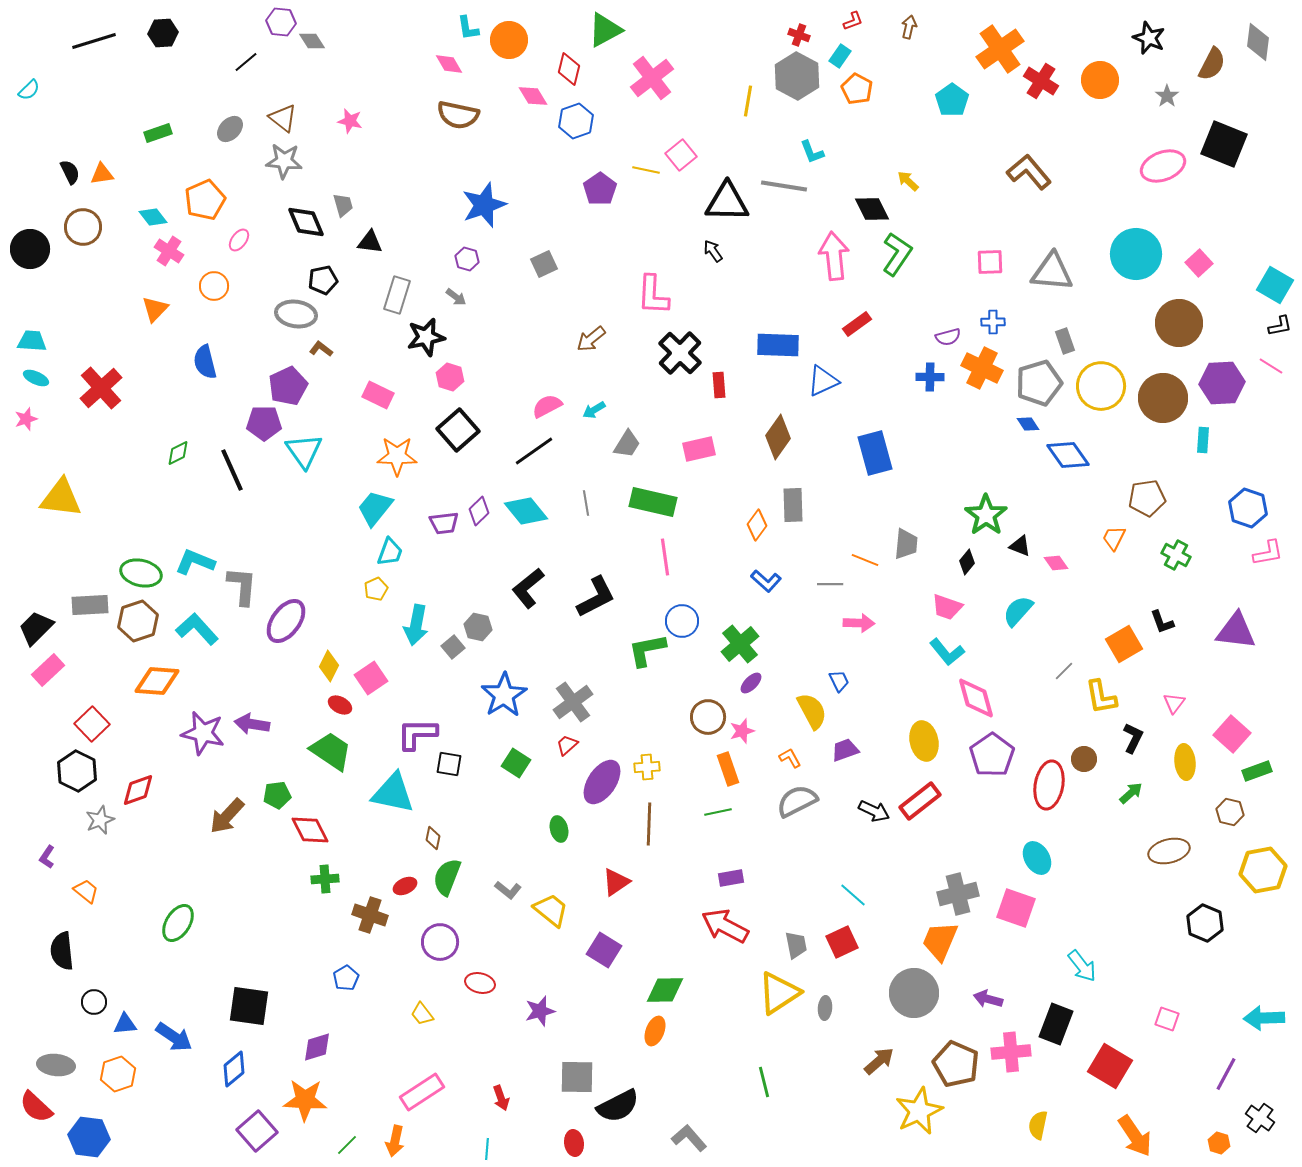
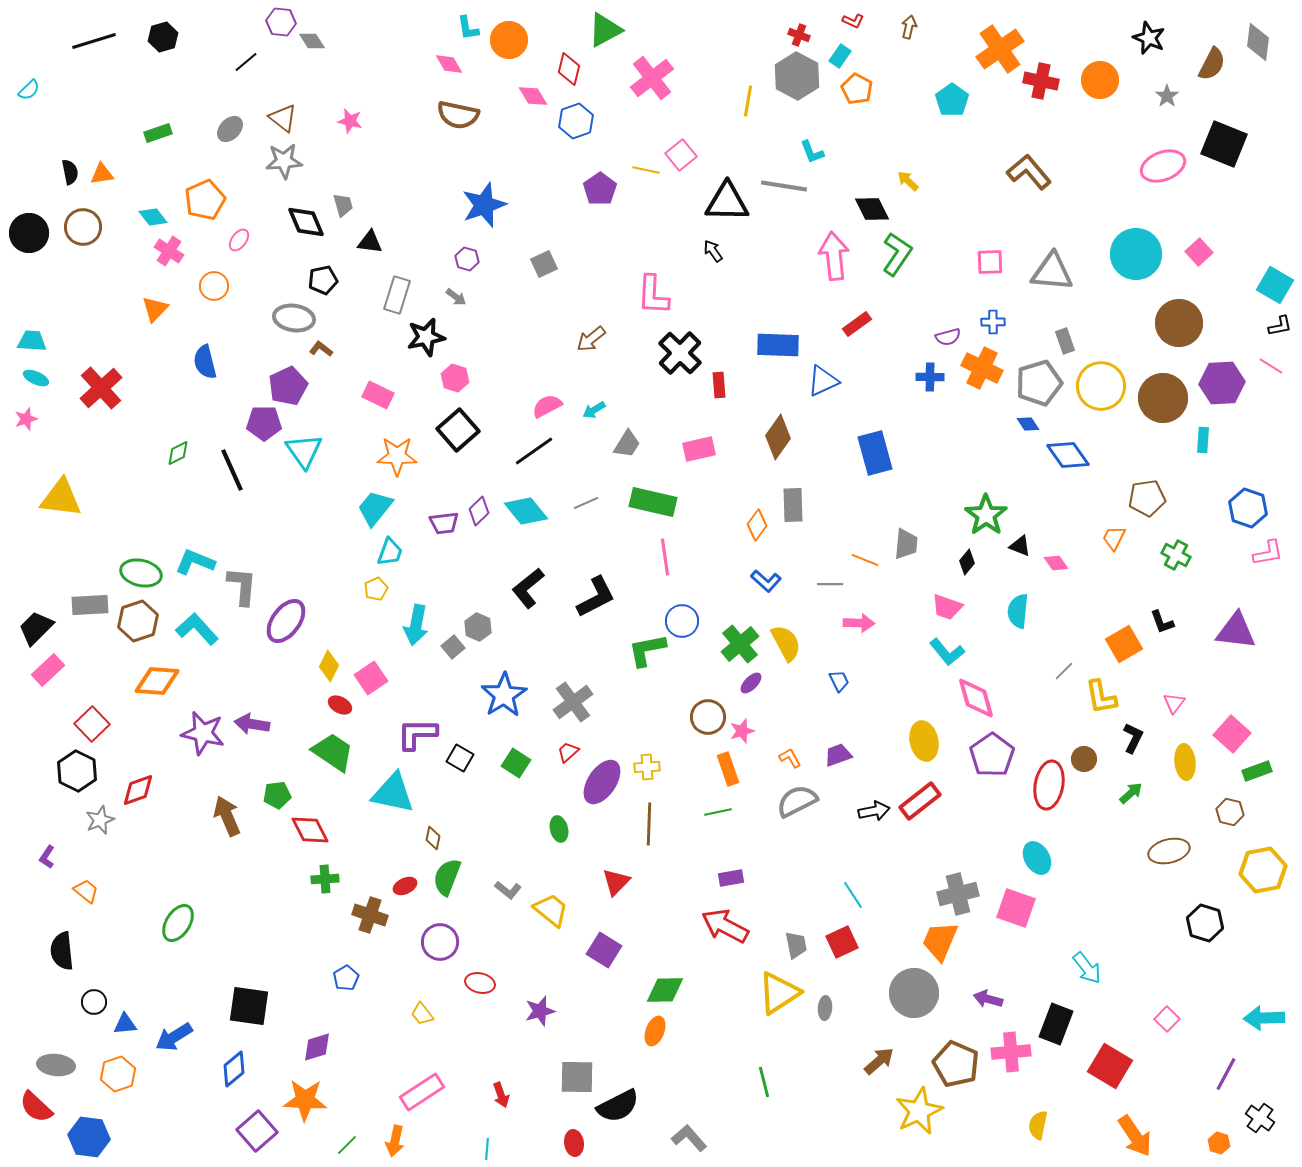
red L-shape at (853, 21): rotated 45 degrees clockwise
black hexagon at (163, 33): moved 4 px down; rotated 12 degrees counterclockwise
red cross at (1041, 81): rotated 20 degrees counterclockwise
gray star at (284, 161): rotated 9 degrees counterclockwise
black semicircle at (70, 172): rotated 15 degrees clockwise
black circle at (30, 249): moved 1 px left, 16 px up
pink square at (1199, 263): moved 11 px up
gray ellipse at (296, 314): moved 2 px left, 4 px down
pink hexagon at (450, 377): moved 5 px right, 1 px down
gray line at (586, 503): rotated 75 degrees clockwise
cyan semicircle at (1018, 611): rotated 36 degrees counterclockwise
gray hexagon at (478, 627): rotated 12 degrees clockwise
yellow semicircle at (812, 711): moved 26 px left, 68 px up
red trapezoid at (567, 745): moved 1 px right, 7 px down
purple trapezoid at (845, 750): moved 7 px left, 5 px down
green trapezoid at (331, 751): moved 2 px right, 1 px down
black square at (449, 764): moved 11 px right, 6 px up; rotated 20 degrees clockwise
black arrow at (874, 811): rotated 36 degrees counterclockwise
brown arrow at (227, 816): rotated 114 degrees clockwise
red triangle at (616, 882): rotated 12 degrees counterclockwise
cyan line at (853, 895): rotated 16 degrees clockwise
black hexagon at (1205, 923): rotated 6 degrees counterclockwise
cyan arrow at (1082, 966): moved 5 px right, 2 px down
pink square at (1167, 1019): rotated 25 degrees clockwise
blue arrow at (174, 1037): rotated 114 degrees clockwise
red arrow at (501, 1098): moved 3 px up
